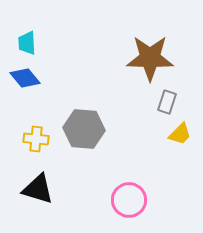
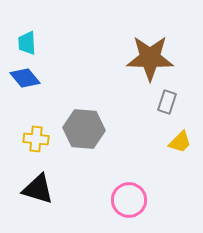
yellow trapezoid: moved 8 px down
